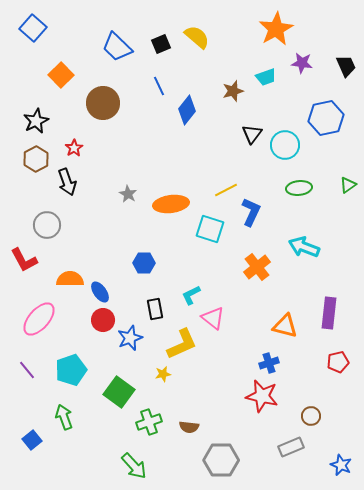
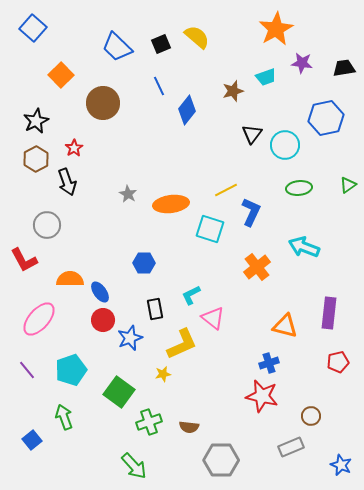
black trapezoid at (346, 66): moved 2 px left, 2 px down; rotated 75 degrees counterclockwise
